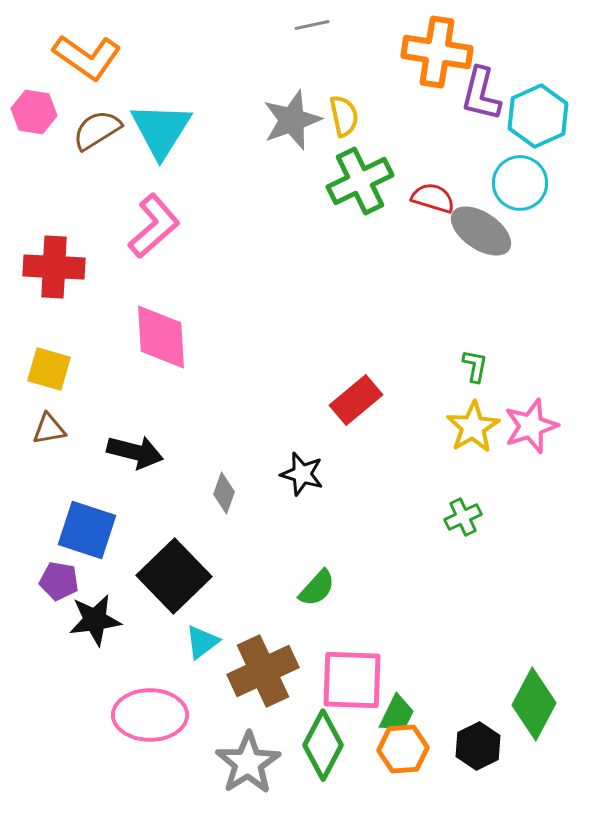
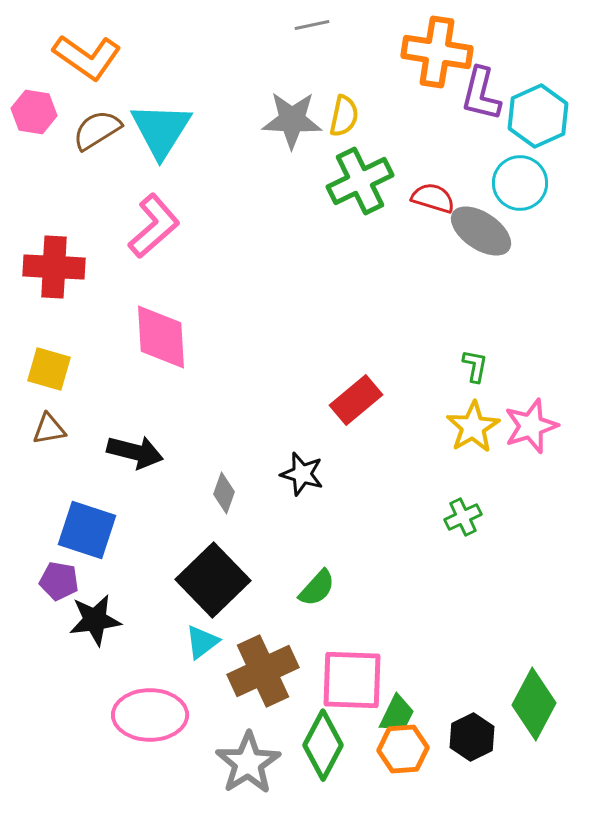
yellow semicircle at (344, 116): rotated 24 degrees clockwise
gray star at (292, 120): rotated 22 degrees clockwise
black square at (174, 576): moved 39 px right, 4 px down
black hexagon at (478, 746): moved 6 px left, 9 px up
